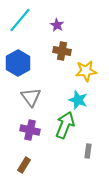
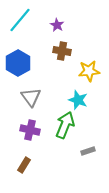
yellow star: moved 3 px right
gray rectangle: rotated 64 degrees clockwise
